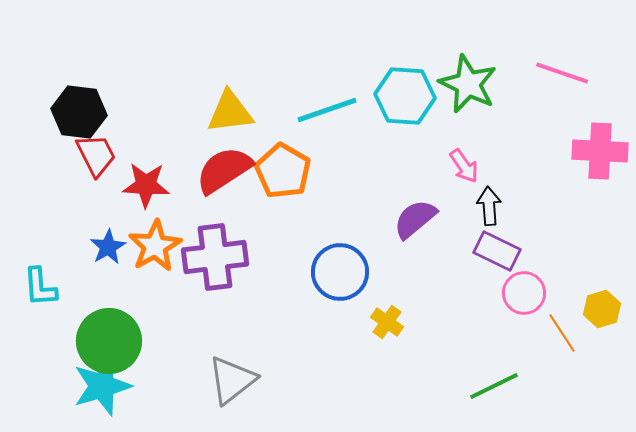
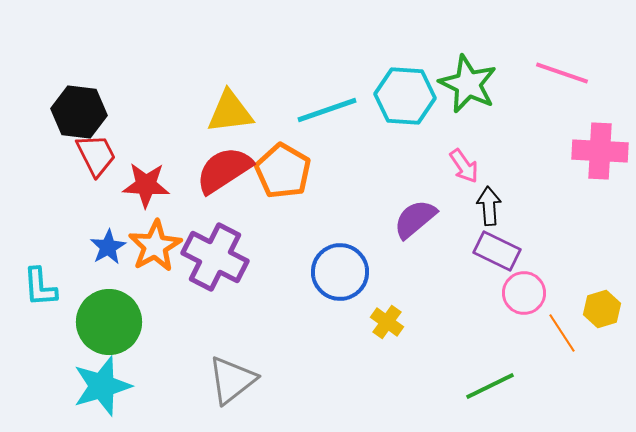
purple cross: rotated 34 degrees clockwise
green circle: moved 19 px up
green line: moved 4 px left
